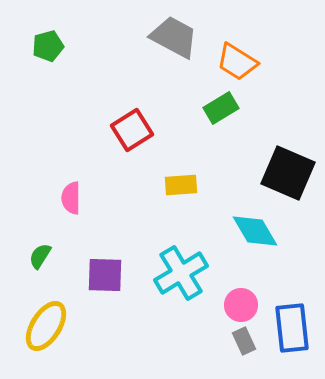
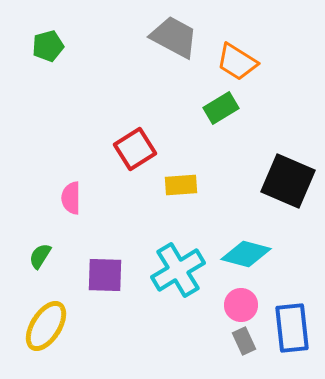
red square: moved 3 px right, 19 px down
black square: moved 8 px down
cyan diamond: moved 9 px left, 23 px down; rotated 45 degrees counterclockwise
cyan cross: moved 3 px left, 3 px up
